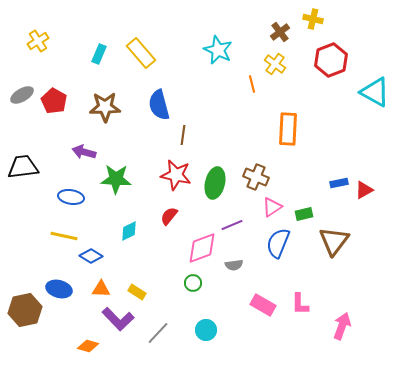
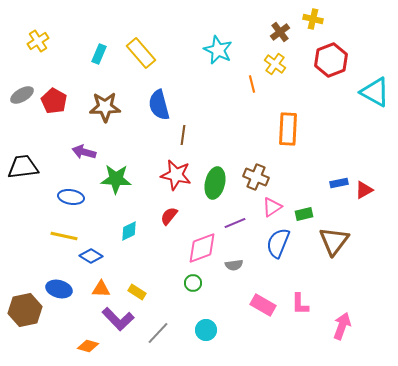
purple line at (232, 225): moved 3 px right, 2 px up
